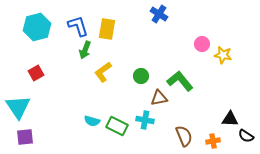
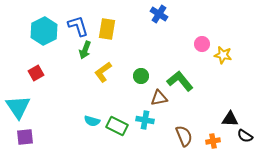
cyan hexagon: moved 7 px right, 4 px down; rotated 12 degrees counterclockwise
black semicircle: moved 1 px left
